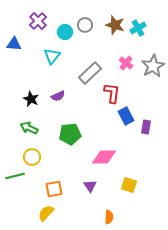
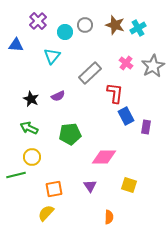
blue triangle: moved 2 px right, 1 px down
red L-shape: moved 3 px right
green line: moved 1 px right, 1 px up
